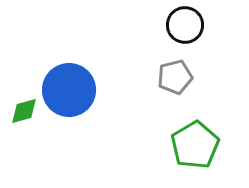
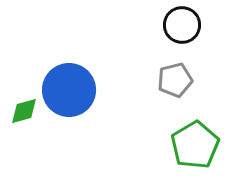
black circle: moved 3 px left
gray pentagon: moved 3 px down
